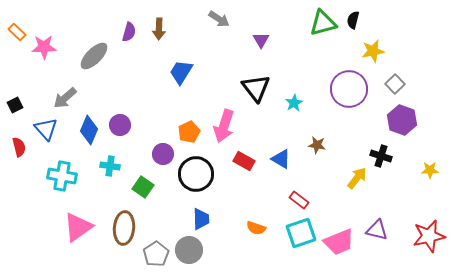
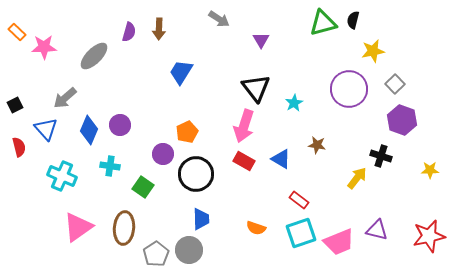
pink arrow at (224, 126): moved 20 px right
orange pentagon at (189, 132): moved 2 px left
cyan cross at (62, 176): rotated 12 degrees clockwise
